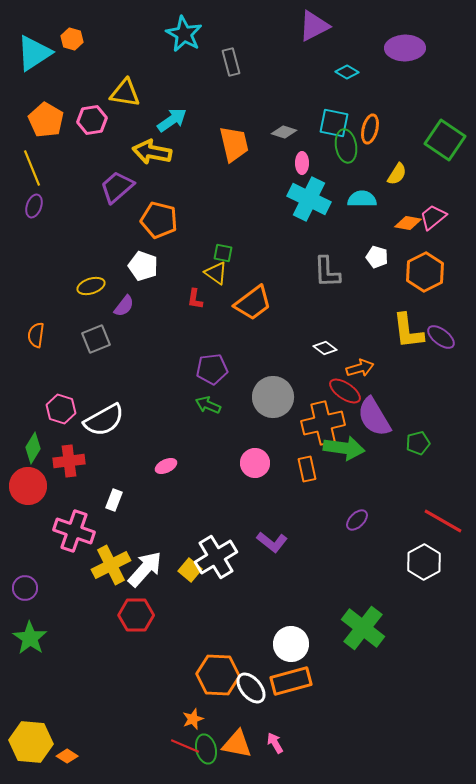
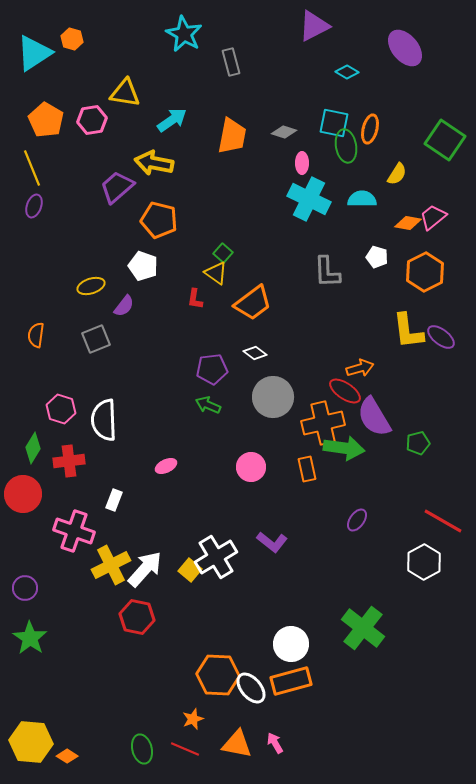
purple ellipse at (405, 48): rotated 51 degrees clockwise
orange trapezoid at (234, 144): moved 2 px left, 8 px up; rotated 24 degrees clockwise
yellow arrow at (152, 152): moved 2 px right, 11 px down
green square at (223, 253): rotated 30 degrees clockwise
white diamond at (325, 348): moved 70 px left, 5 px down
white semicircle at (104, 420): rotated 117 degrees clockwise
pink circle at (255, 463): moved 4 px left, 4 px down
red circle at (28, 486): moved 5 px left, 8 px down
purple ellipse at (357, 520): rotated 10 degrees counterclockwise
red hexagon at (136, 615): moved 1 px right, 2 px down; rotated 12 degrees clockwise
red line at (185, 746): moved 3 px down
green ellipse at (206, 749): moved 64 px left
